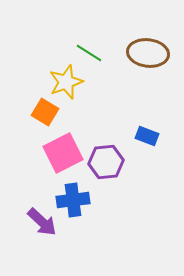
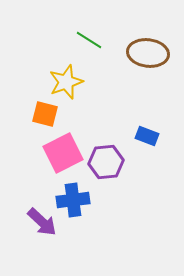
green line: moved 13 px up
orange square: moved 2 px down; rotated 16 degrees counterclockwise
